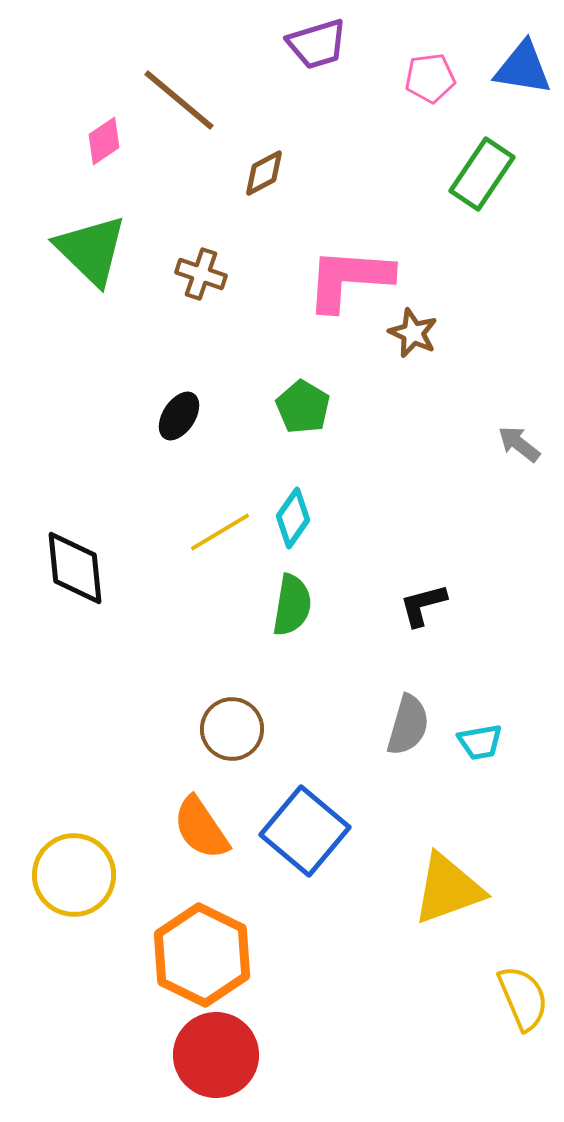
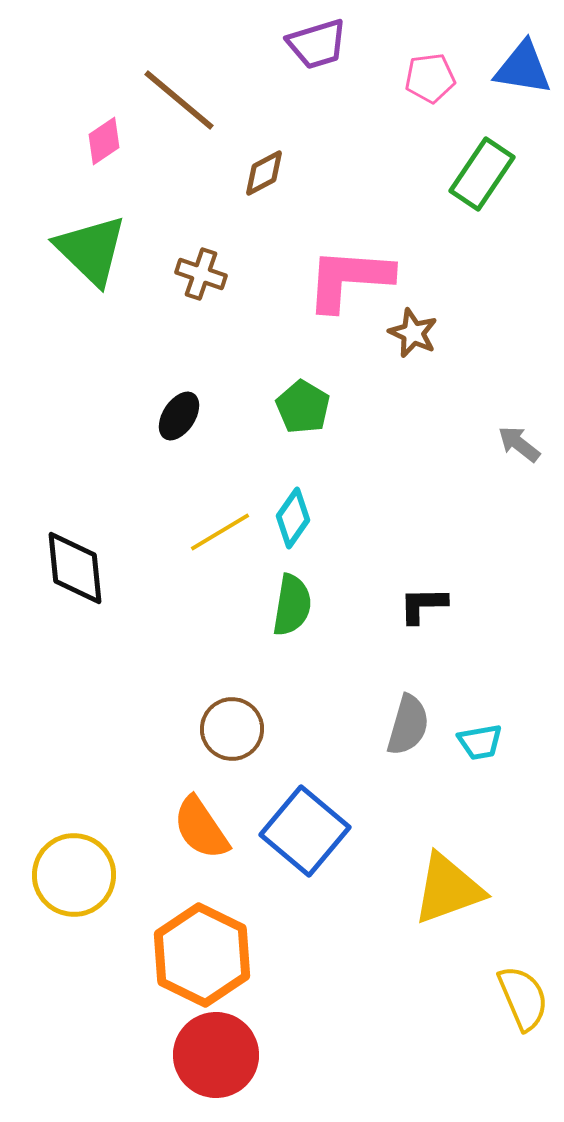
black L-shape: rotated 14 degrees clockwise
